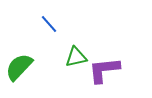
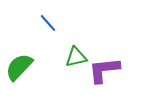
blue line: moved 1 px left, 1 px up
